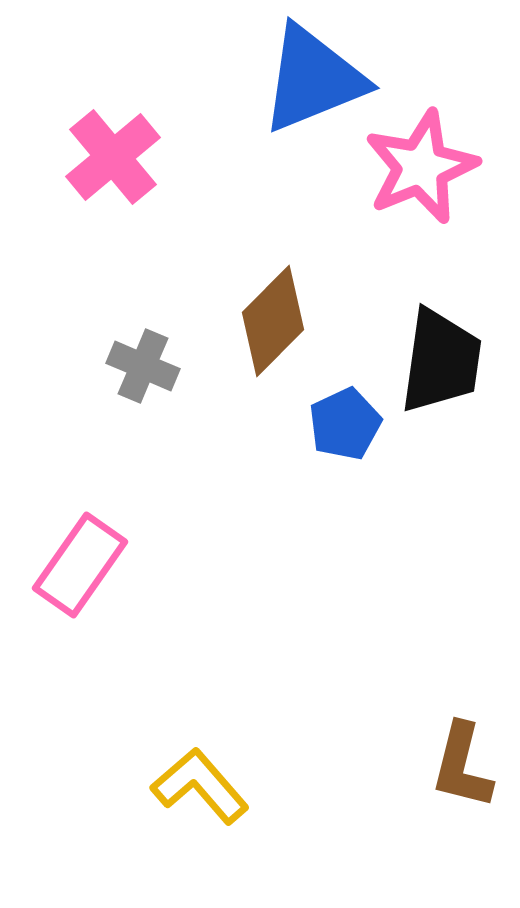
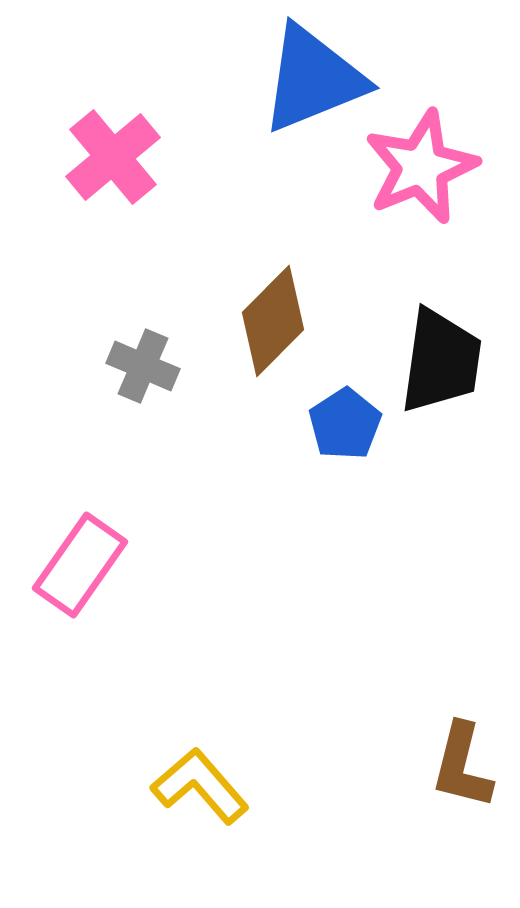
blue pentagon: rotated 8 degrees counterclockwise
